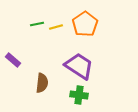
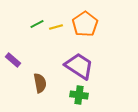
green line: rotated 16 degrees counterclockwise
brown semicircle: moved 2 px left; rotated 18 degrees counterclockwise
